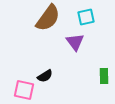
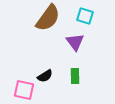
cyan square: moved 1 px left, 1 px up; rotated 30 degrees clockwise
green rectangle: moved 29 px left
